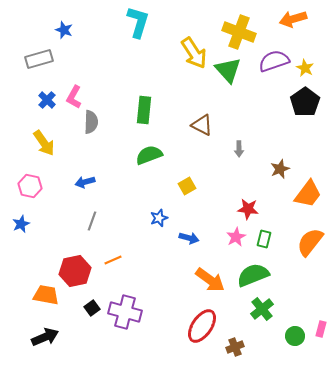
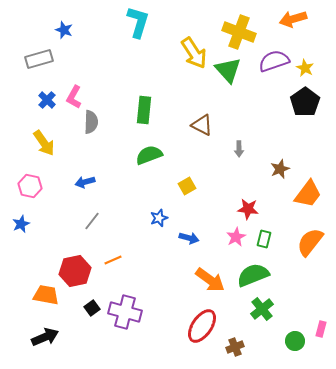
gray line at (92, 221): rotated 18 degrees clockwise
green circle at (295, 336): moved 5 px down
